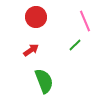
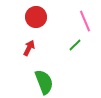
red arrow: moved 2 px left, 2 px up; rotated 28 degrees counterclockwise
green semicircle: moved 1 px down
